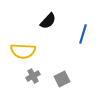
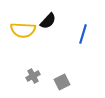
yellow semicircle: moved 21 px up
gray square: moved 3 px down
